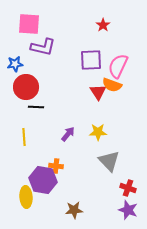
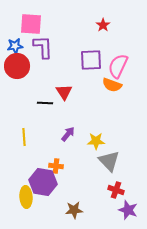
pink square: moved 2 px right
purple L-shape: rotated 105 degrees counterclockwise
blue star: moved 18 px up
red circle: moved 9 px left, 21 px up
red triangle: moved 34 px left
black line: moved 9 px right, 4 px up
yellow star: moved 2 px left, 9 px down
purple hexagon: moved 2 px down
red cross: moved 12 px left, 2 px down
